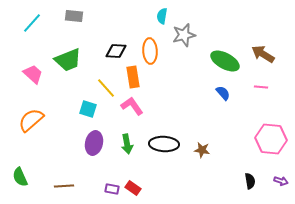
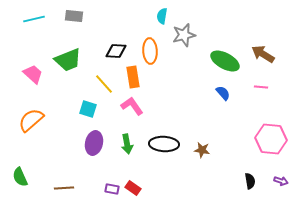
cyan line: moved 2 px right, 4 px up; rotated 35 degrees clockwise
yellow line: moved 2 px left, 4 px up
brown line: moved 2 px down
